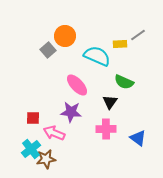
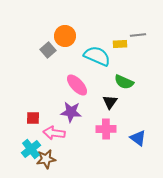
gray line: rotated 28 degrees clockwise
pink arrow: rotated 15 degrees counterclockwise
